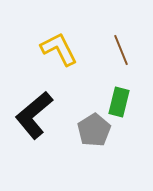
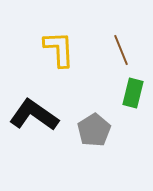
yellow L-shape: rotated 24 degrees clockwise
green rectangle: moved 14 px right, 9 px up
black L-shape: rotated 75 degrees clockwise
